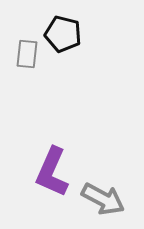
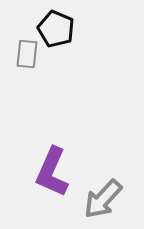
black pentagon: moved 7 px left, 5 px up; rotated 9 degrees clockwise
gray arrow: rotated 105 degrees clockwise
